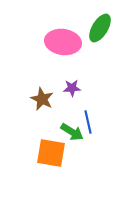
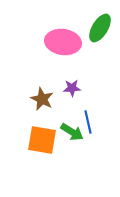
orange square: moved 9 px left, 13 px up
